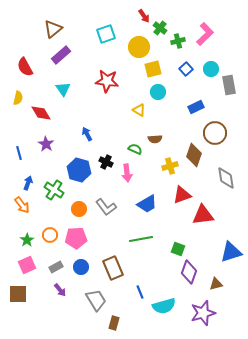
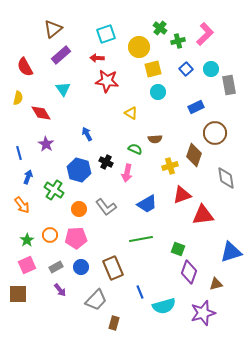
red arrow at (144, 16): moved 47 px left, 42 px down; rotated 128 degrees clockwise
yellow triangle at (139, 110): moved 8 px left, 3 px down
pink arrow at (127, 173): rotated 18 degrees clockwise
blue arrow at (28, 183): moved 6 px up
gray trapezoid at (96, 300): rotated 75 degrees clockwise
